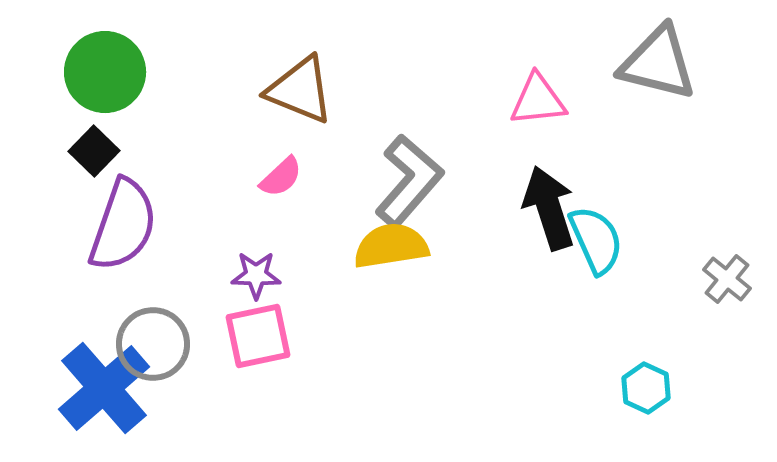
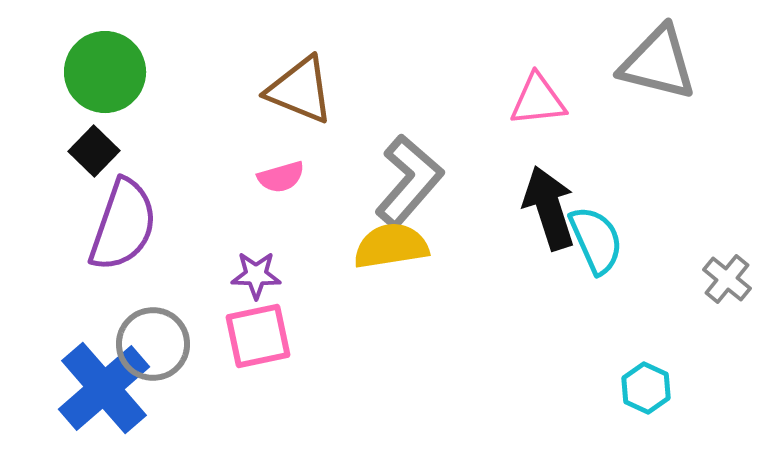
pink semicircle: rotated 27 degrees clockwise
